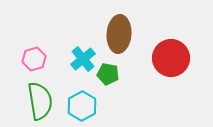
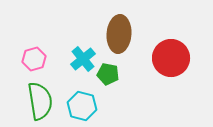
cyan hexagon: rotated 16 degrees counterclockwise
